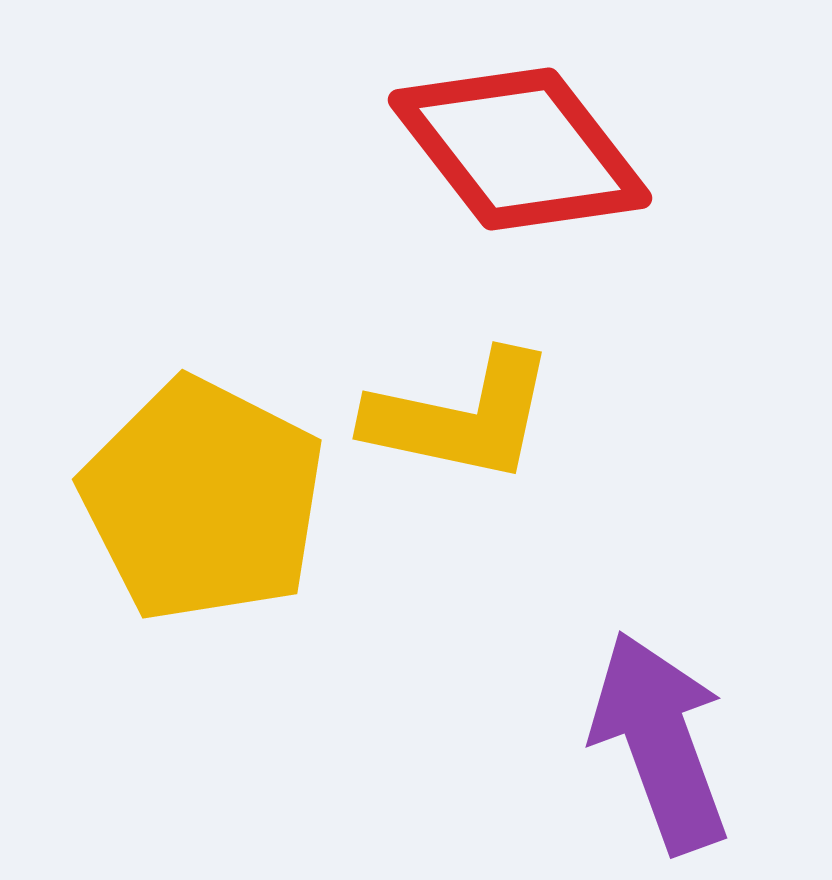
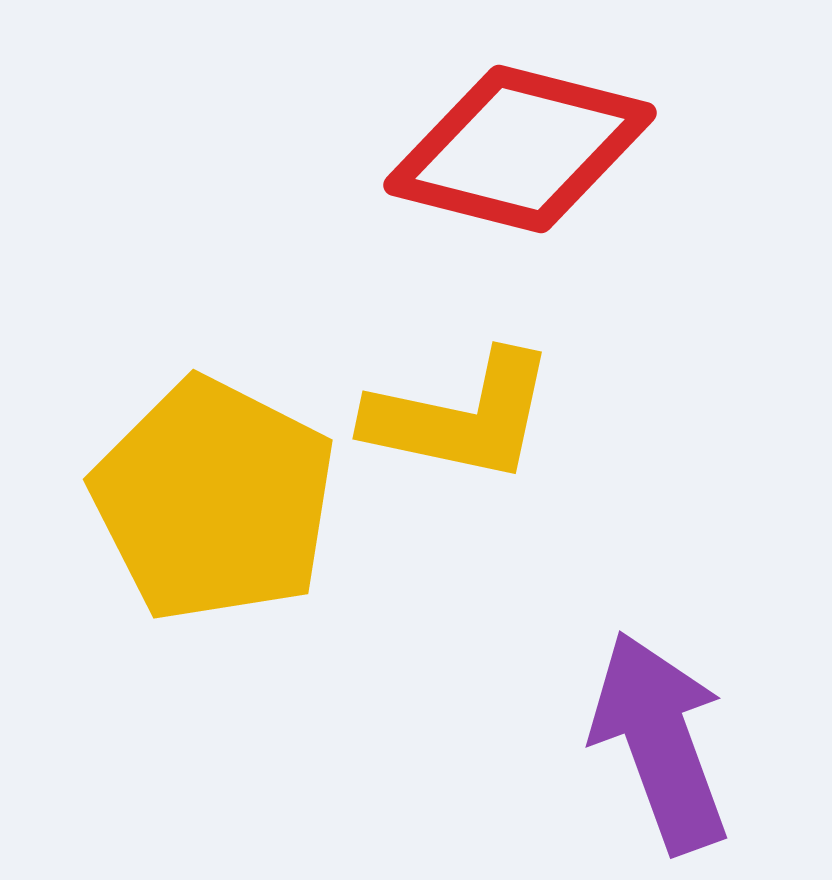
red diamond: rotated 38 degrees counterclockwise
yellow pentagon: moved 11 px right
